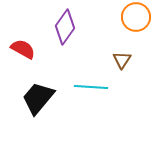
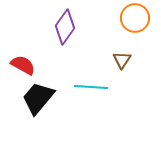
orange circle: moved 1 px left, 1 px down
red semicircle: moved 16 px down
